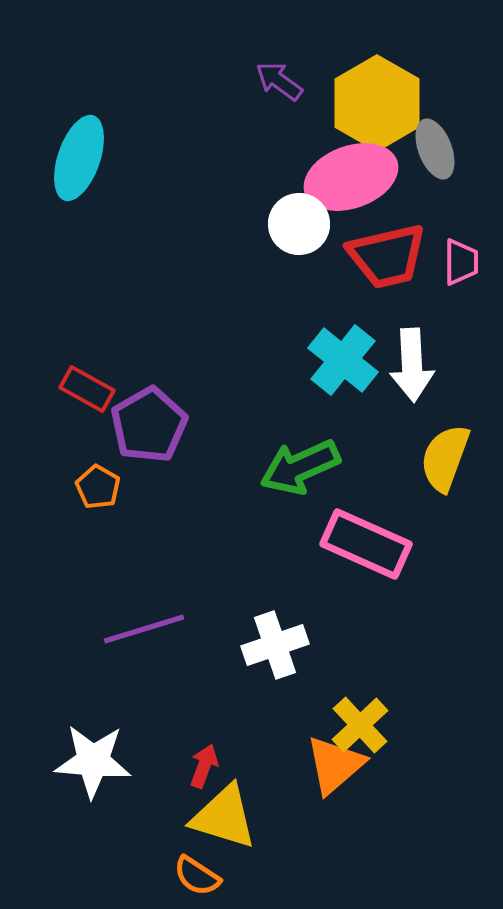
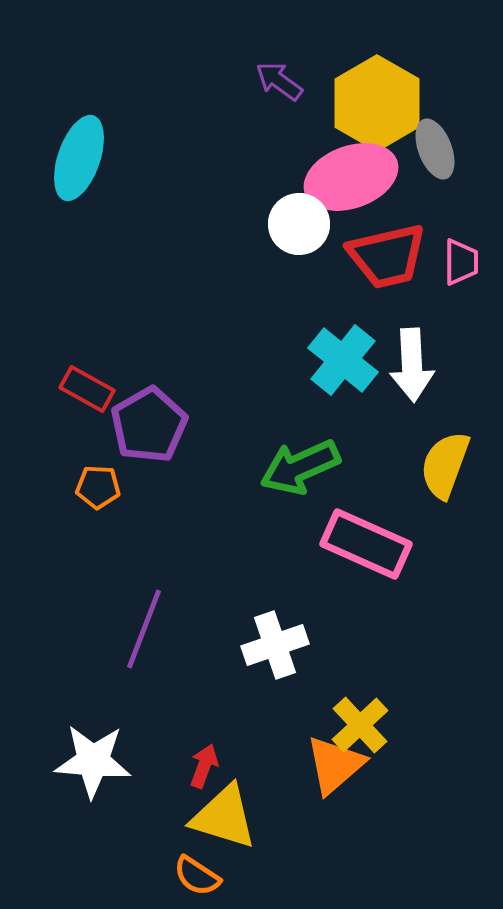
yellow semicircle: moved 7 px down
orange pentagon: rotated 27 degrees counterclockwise
purple line: rotated 52 degrees counterclockwise
